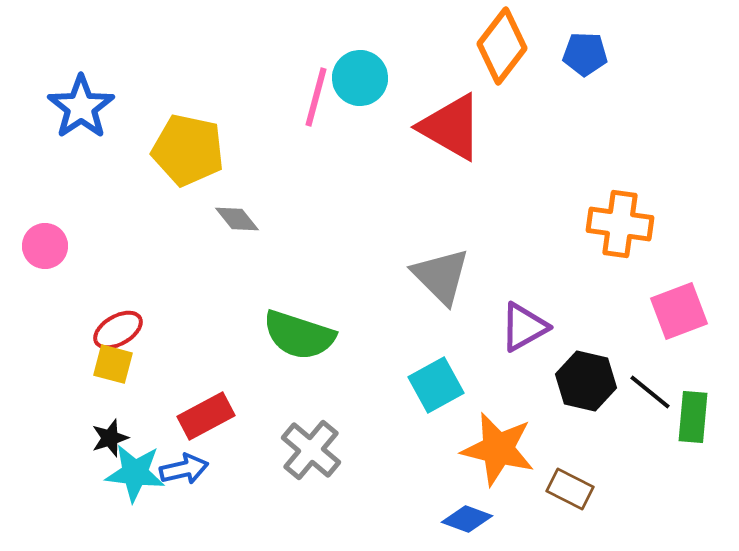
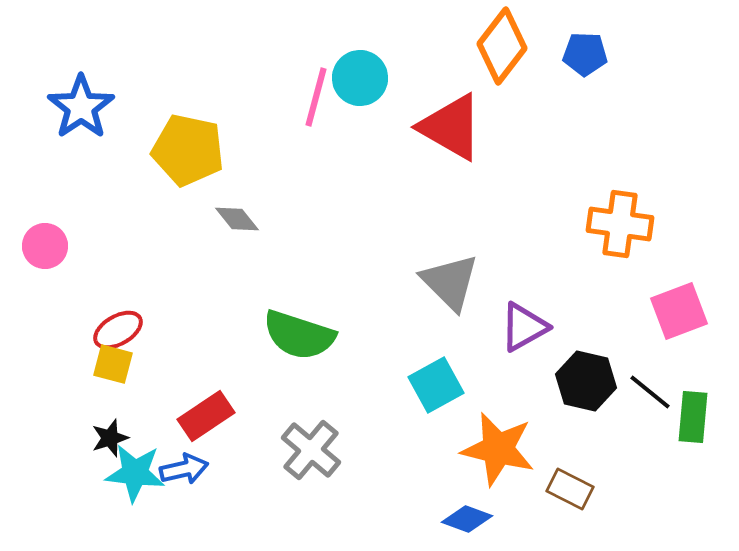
gray triangle: moved 9 px right, 6 px down
red rectangle: rotated 6 degrees counterclockwise
